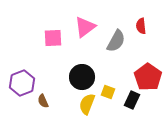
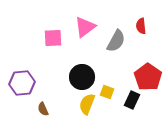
purple hexagon: rotated 15 degrees clockwise
yellow square: moved 1 px left
brown semicircle: moved 8 px down
